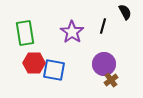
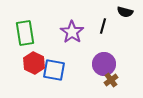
black semicircle: rotated 133 degrees clockwise
red hexagon: rotated 25 degrees clockwise
